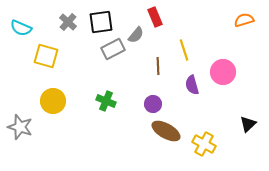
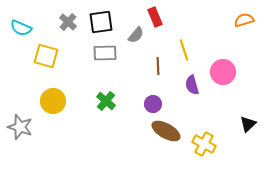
gray rectangle: moved 8 px left, 4 px down; rotated 25 degrees clockwise
green cross: rotated 18 degrees clockwise
